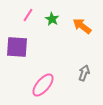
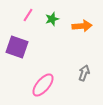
green star: rotated 24 degrees clockwise
orange arrow: rotated 138 degrees clockwise
purple square: rotated 15 degrees clockwise
